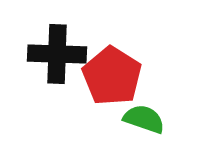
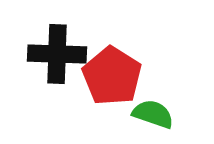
green semicircle: moved 9 px right, 5 px up
